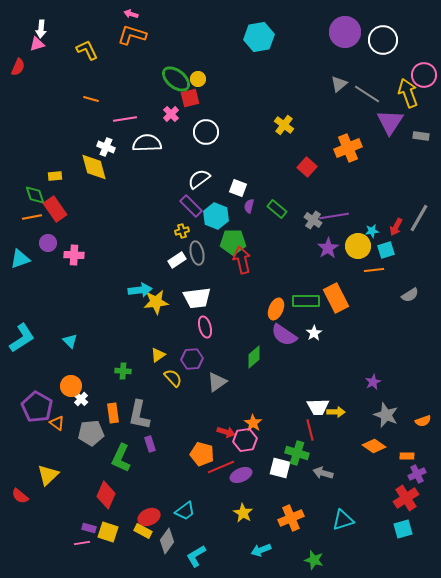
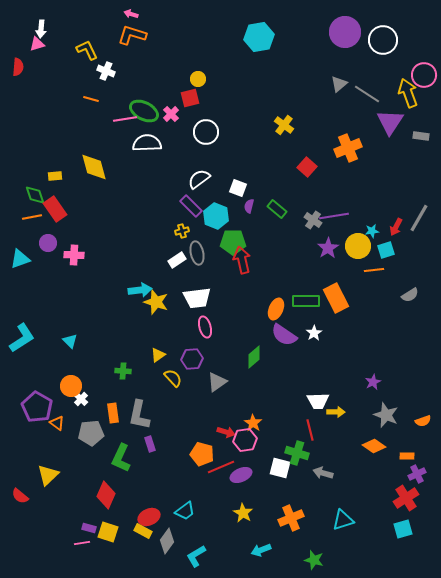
red semicircle at (18, 67): rotated 18 degrees counterclockwise
green ellipse at (176, 79): moved 32 px left, 32 px down; rotated 12 degrees counterclockwise
white cross at (106, 147): moved 76 px up
yellow star at (156, 302): rotated 25 degrees clockwise
white trapezoid at (318, 407): moved 6 px up
